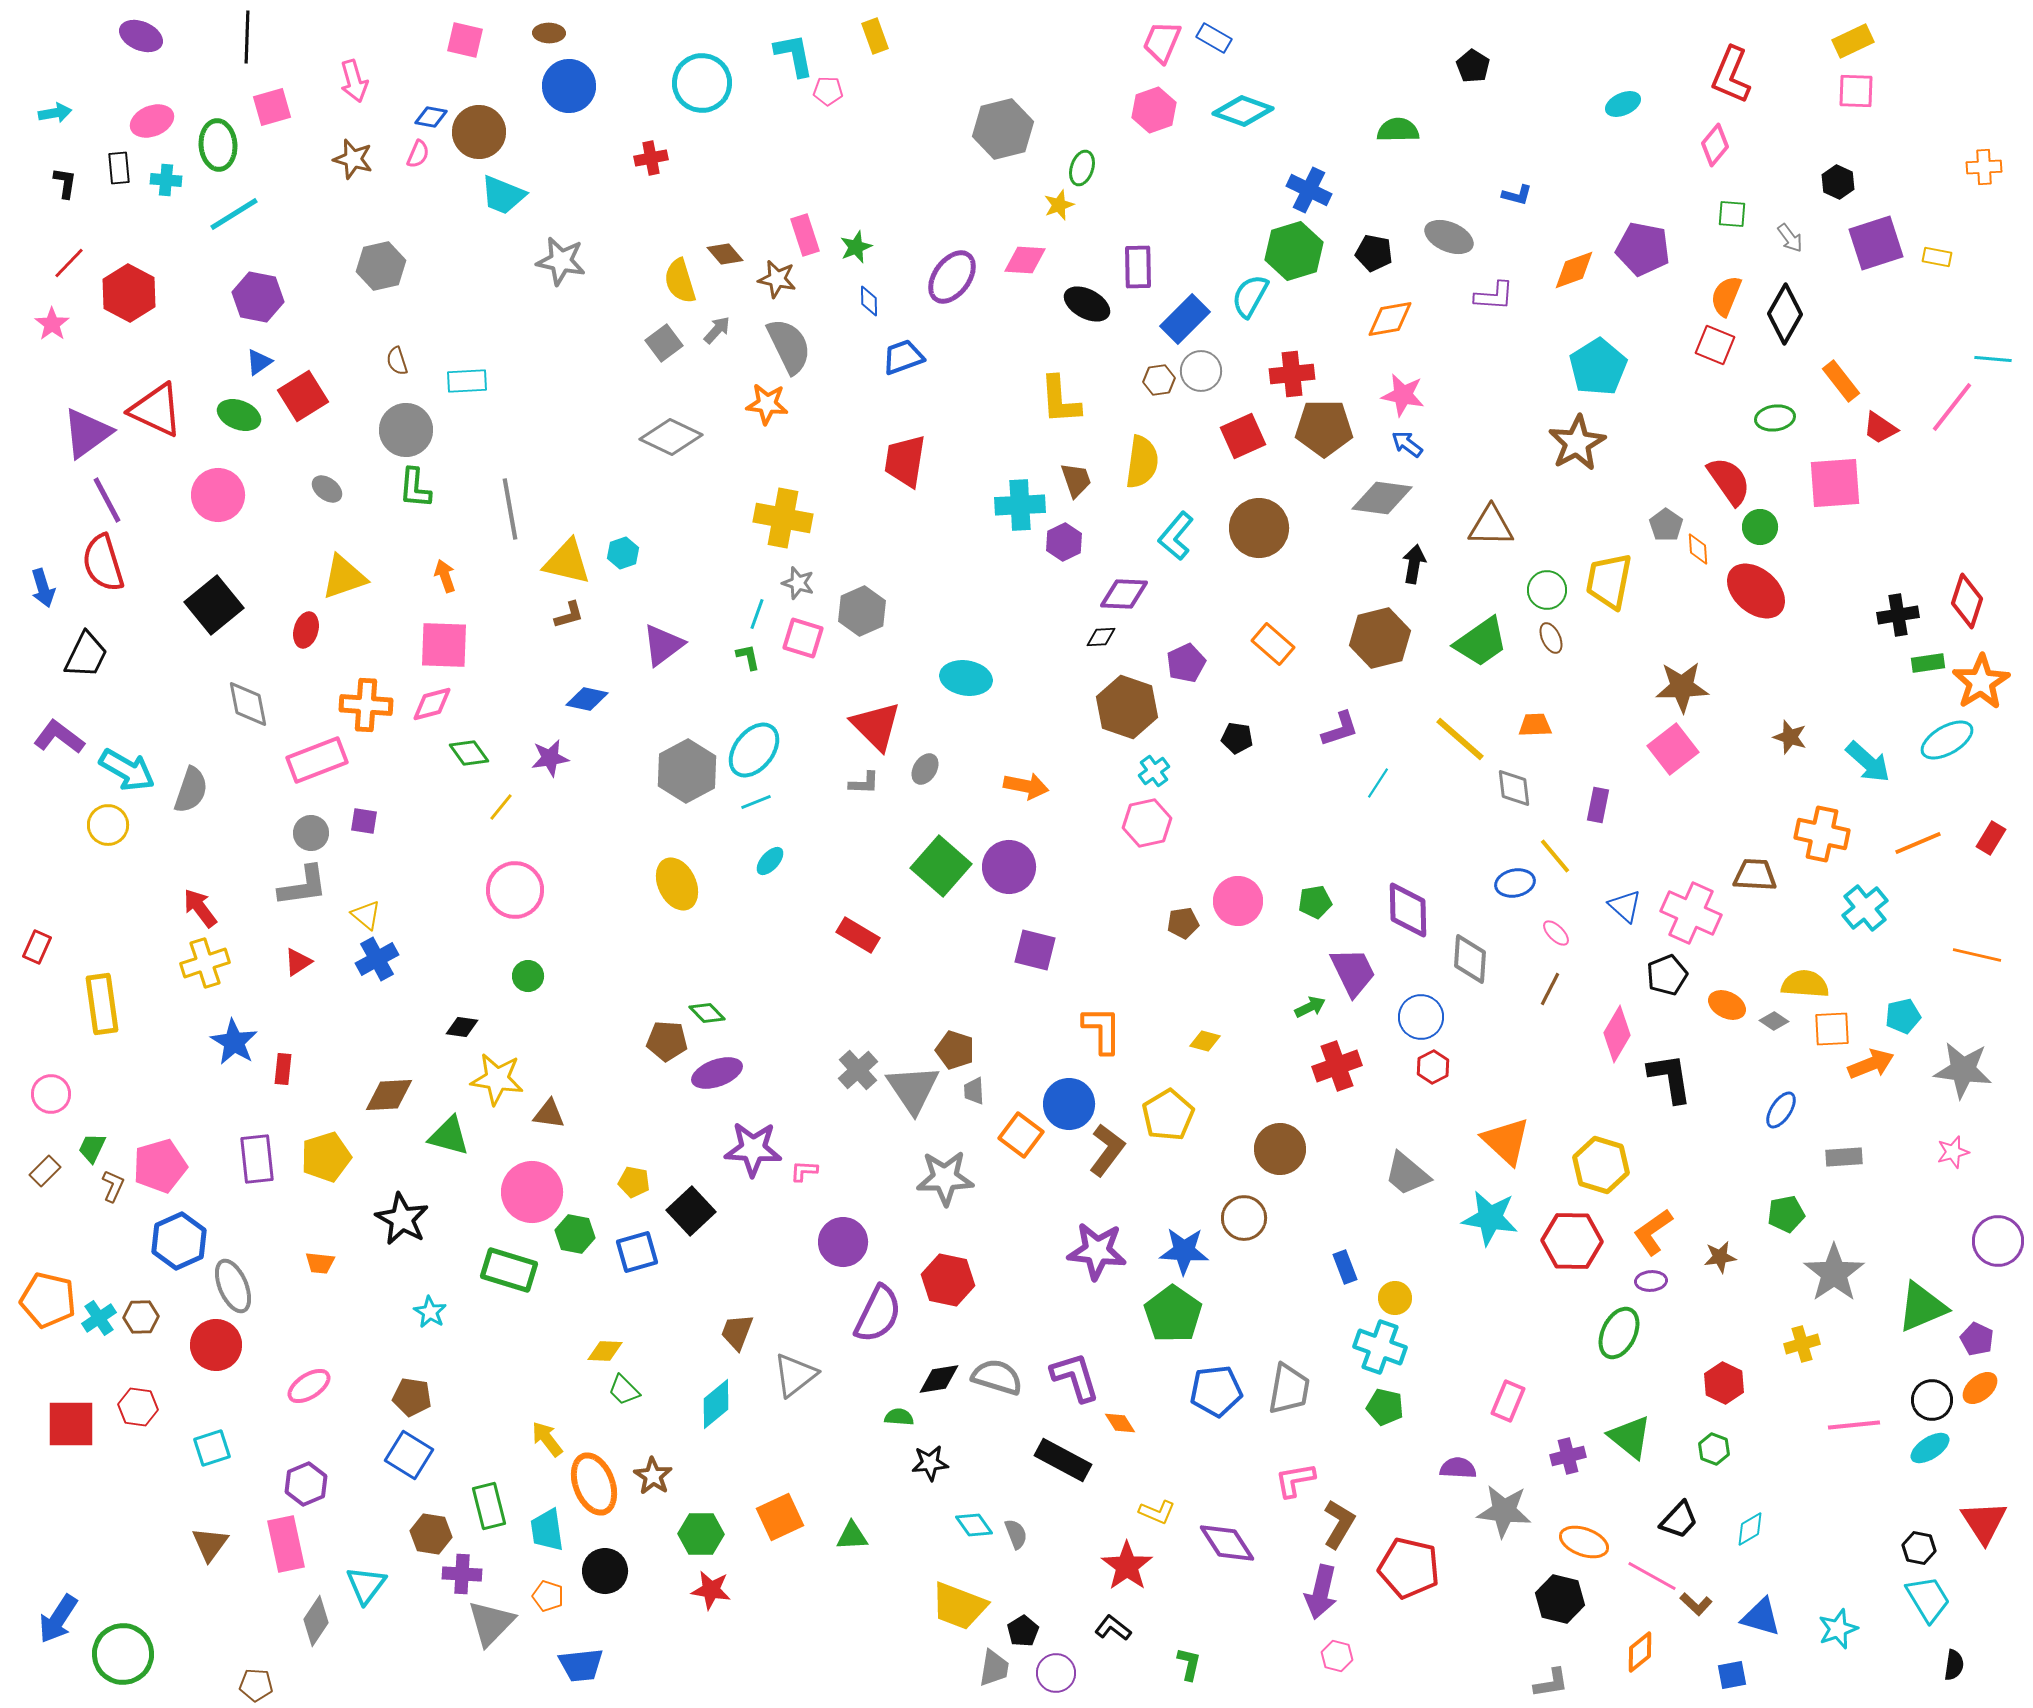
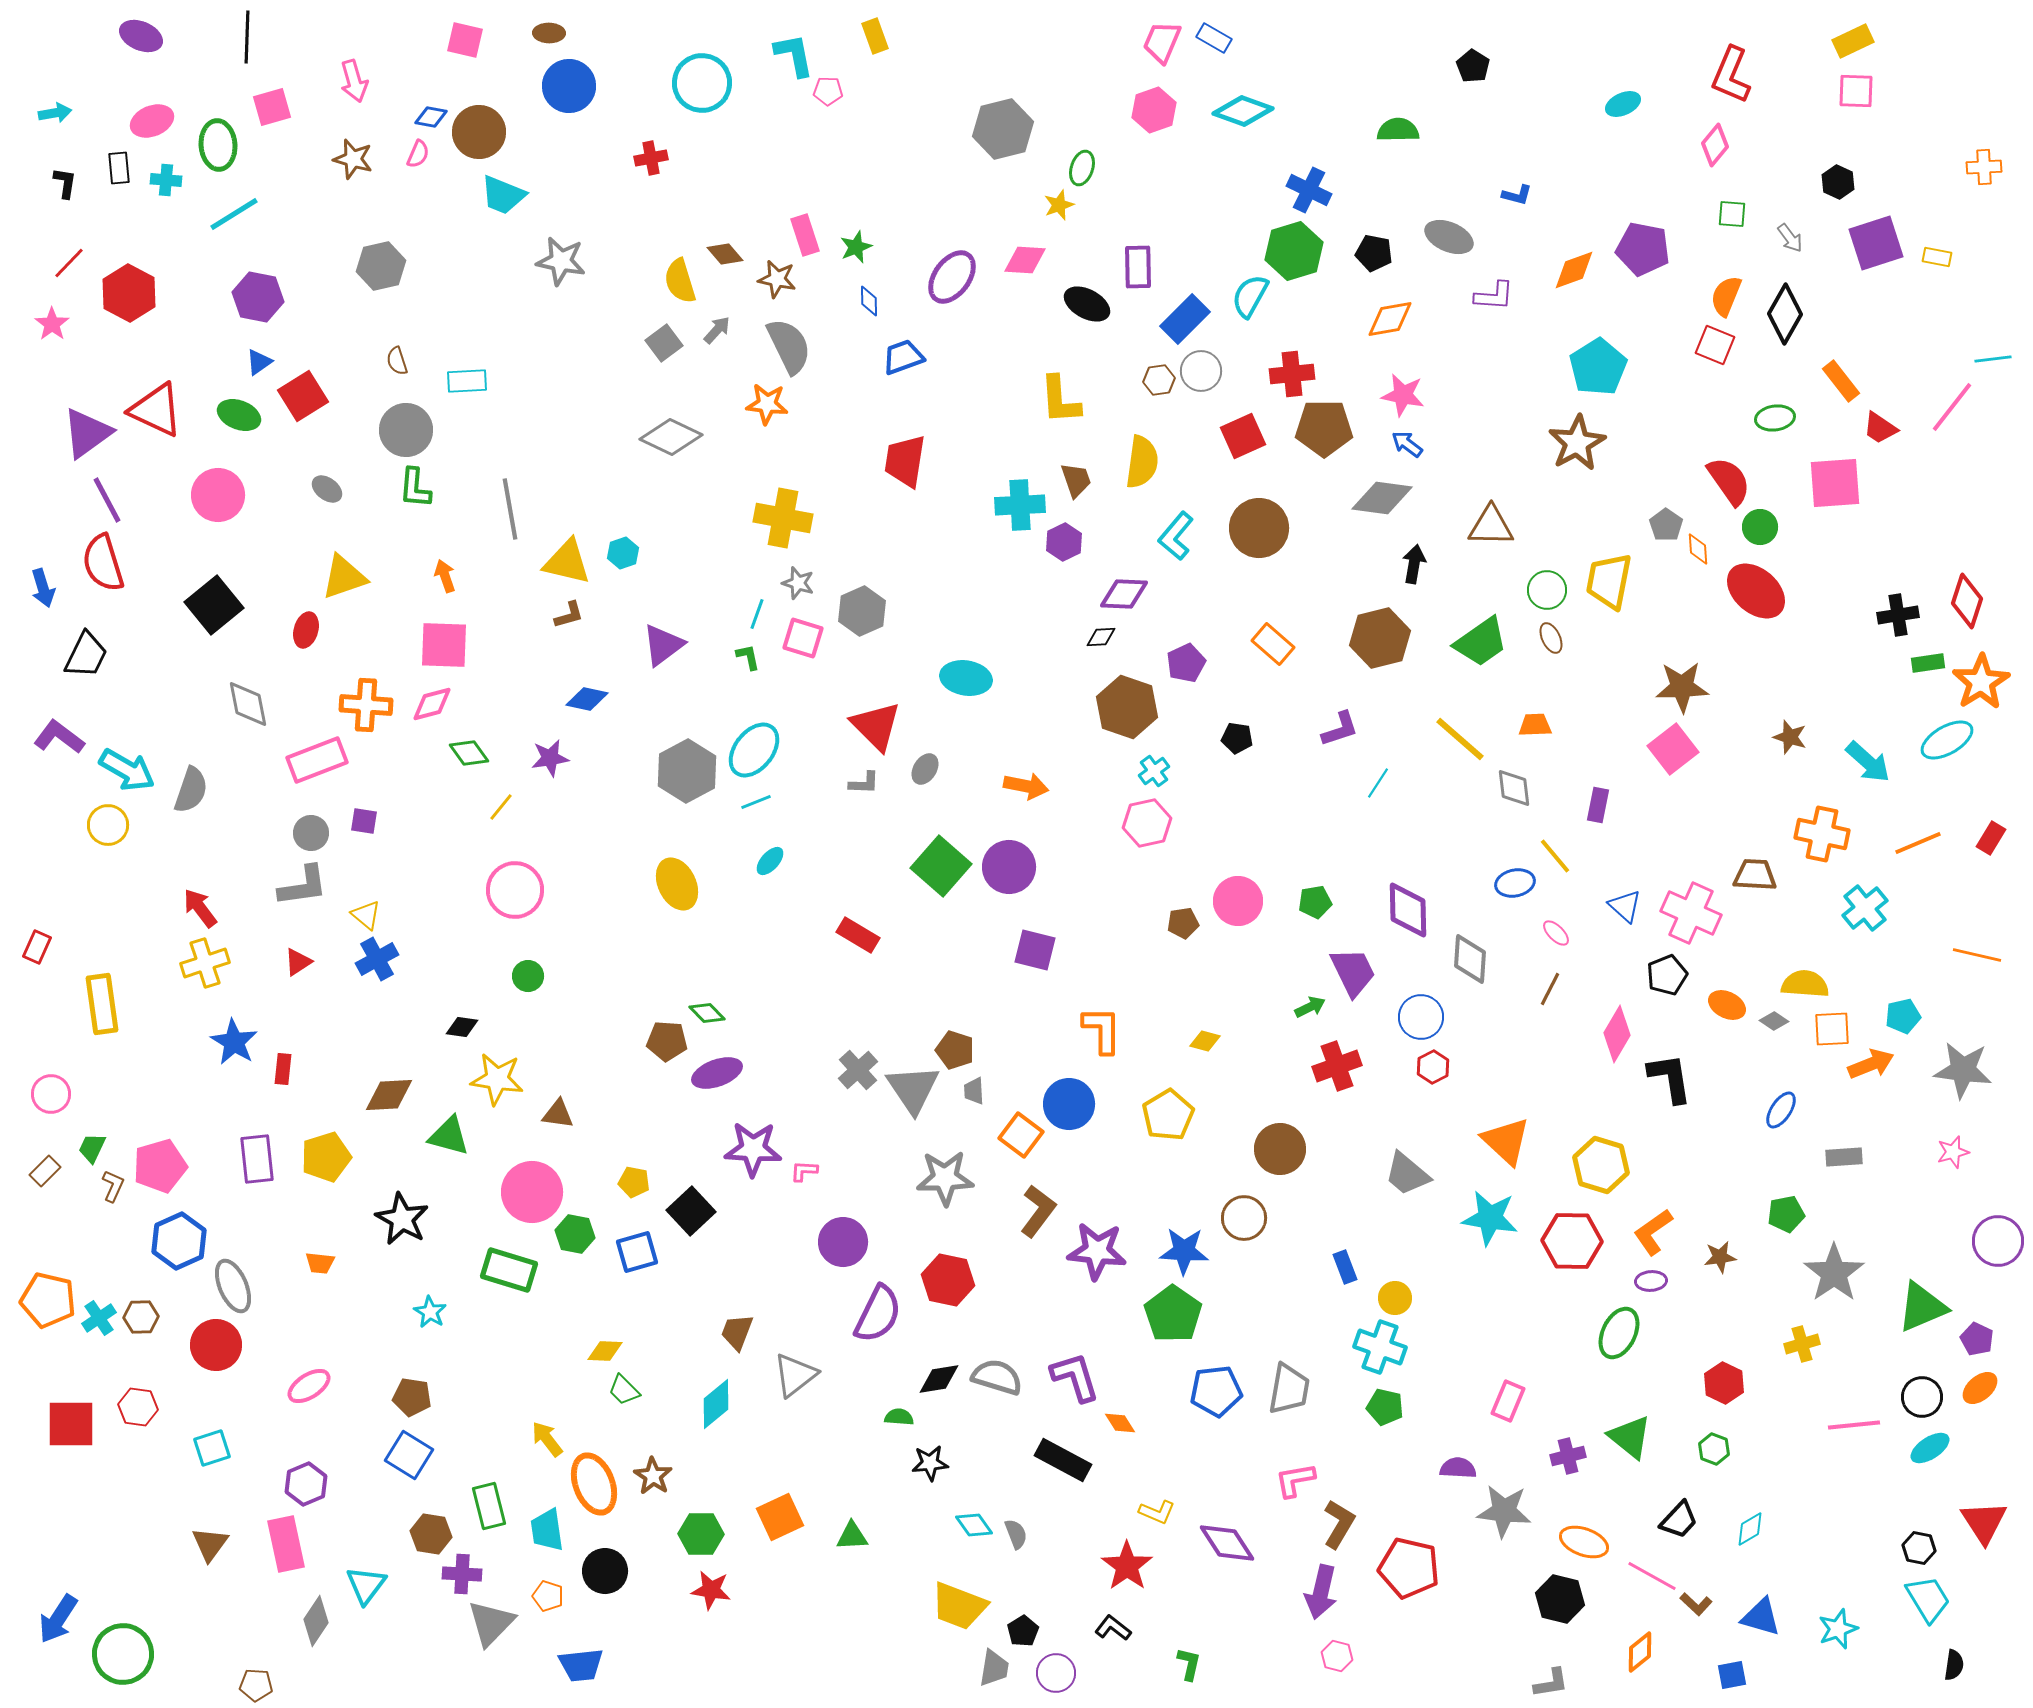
cyan line at (1993, 359): rotated 12 degrees counterclockwise
brown triangle at (549, 1114): moved 9 px right
brown L-shape at (1107, 1150): moved 69 px left, 61 px down
black circle at (1932, 1400): moved 10 px left, 3 px up
